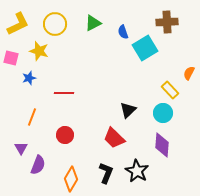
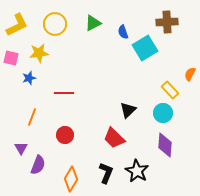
yellow L-shape: moved 1 px left, 1 px down
yellow star: moved 2 px down; rotated 24 degrees counterclockwise
orange semicircle: moved 1 px right, 1 px down
purple diamond: moved 3 px right
